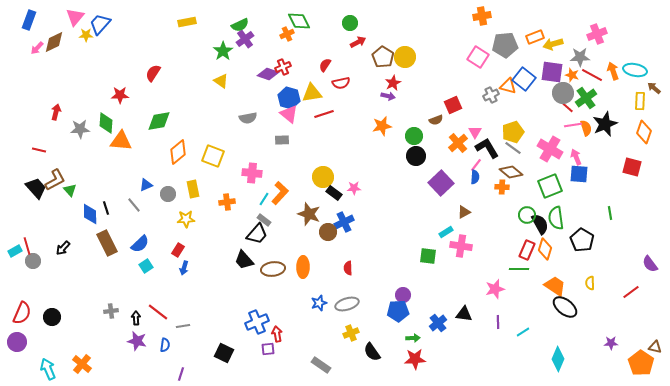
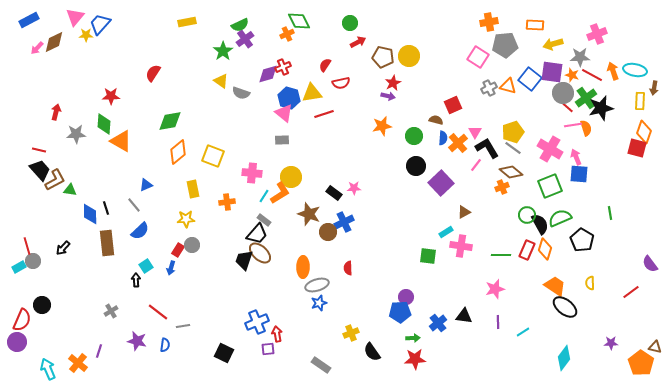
orange cross at (482, 16): moved 7 px right, 6 px down
blue rectangle at (29, 20): rotated 42 degrees clockwise
orange rectangle at (535, 37): moved 12 px up; rotated 24 degrees clockwise
brown pentagon at (383, 57): rotated 20 degrees counterclockwise
yellow circle at (405, 57): moved 4 px right, 1 px up
purple diamond at (268, 74): rotated 35 degrees counterclockwise
blue square at (524, 79): moved 6 px right
brown arrow at (654, 88): rotated 120 degrees counterclockwise
red star at (120, 95): moved 9 px left, 1 px down
gray cross at (491, 95): moved 2 px left, 7 px up
pink triangle at (289, 114): moved 5 px left, 1 px up
gray semicircle at (248, 118): moved 7 px left, 25 px up; rotated 30 degrees clockwise
brown semicircle at (436, 120): rotated 144 degrees counterclockwise
green diamond at (159, 121): moved 11 px right
green diamond at (106, 123): moved 2 px left, 1 px down
black star at (605, 124): moved 4 px left, 16 px up; rotated 10 degrees clockwise
gray star at (80, 129): moved 4 px left, 5 px down
orange triangle at (121, 141): rotated 25 degrees clockwise
black circle at (416, 156): moved 10 px down
red square at (632, 167): moved 5 px right, 19 px up
yellow circle at (323, 177): moved 32 px left
blue semicircle at (475, 177): moved 32 px left, 39 px up
orange cross at (502, 187): rotated 24 degrees counterclockwise
black trapezoid at (36, 188): moved 4 px right, 18 px up
green triangle at (70, 190): rotated 40 degrees counterclockwise
orange L-shape at (280, 193): rotated 15 degrees clockwise
gray circle at (168, 194): moved 24 px right, 51 px down
cyan line at (264, 199): moved 3 px up
green semicircle at (556, 218): moved 4 px right; rotated 75 degrees clockwise
brown rectangle at (107, 243): rotated 20 degrees clockwise
blue semicircle at (140, 244): moved 13 px up
cyan rectangle at (15, 251): moved 4 px right, 16 px down
black trapezoid at (244, 260): rotated 60 degrees clockwise
blue arrow at (184, 268): moved 13 px left
brown ellipse at (273, 269): moved 13 px left, 16 px up; rotated 50 degrees clockwise
green line at (519, 269): moved 18 px left, 14 px up
purple circle at (403, 295): moved 3 px right, 2 px down
gray ellipse at (347, 304): moved 30 px left, 19 px up
gray cross at (111, 311): rotated 24 degrees counterclockwise
blue pentagon at (398, 311): moved 2 px right, 1 px down
red semicircle at (22, 313): moved 7 px down
black triangle at (464, 314): moved 2 px down
black circle at (52, 317): moved 10 px left, 12 px up
black arrow at (136, 318): moved 38 px up
cyan diamond at (558, 359): moved 6 px right, 1 px up; rotated 15 degrees clockwise
orange cross at (82, 364): moved 4 px left, 1 px up
purple line at (181, 374): moved 82 px left, 23 px up
